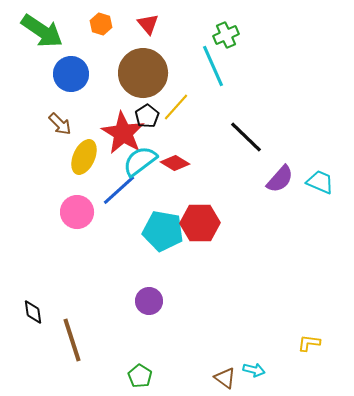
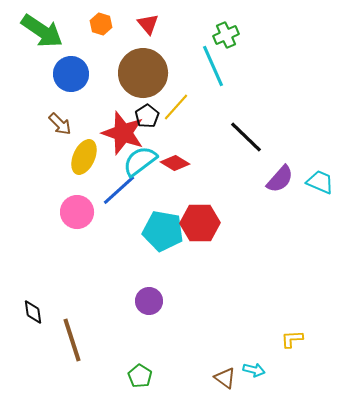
red star: rotated 12 degrees counterclockwise
yellow L-shape: moved 17 px left, 4 px up; rotated 10 degrees counterclockwise
